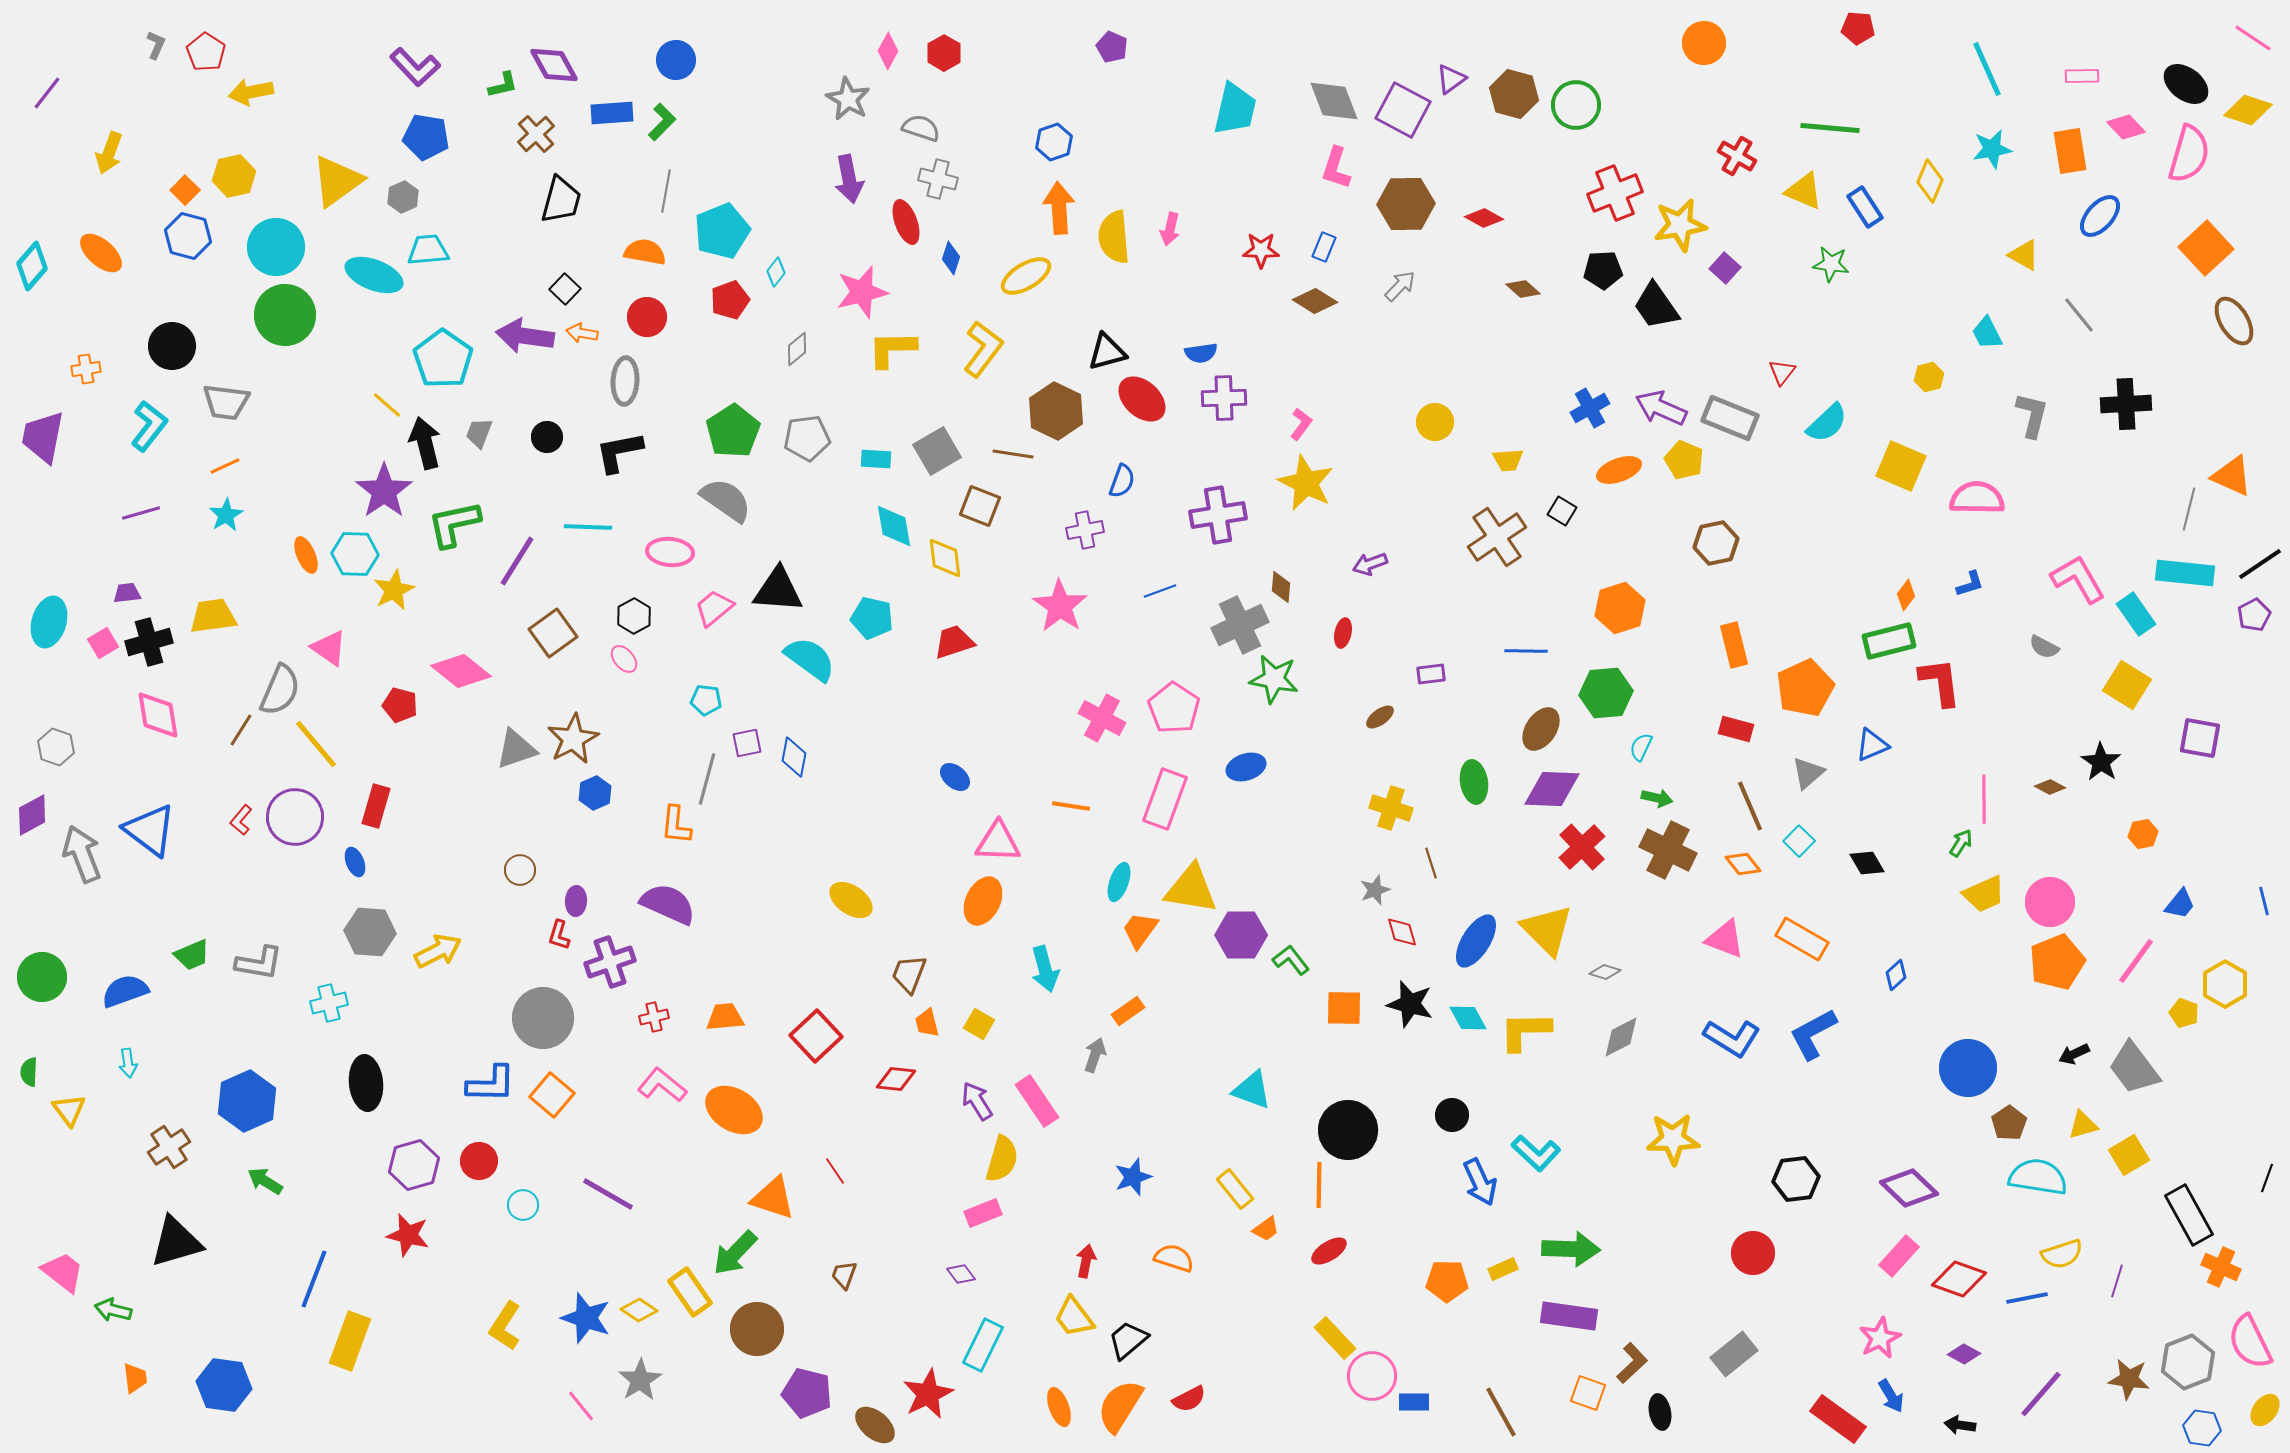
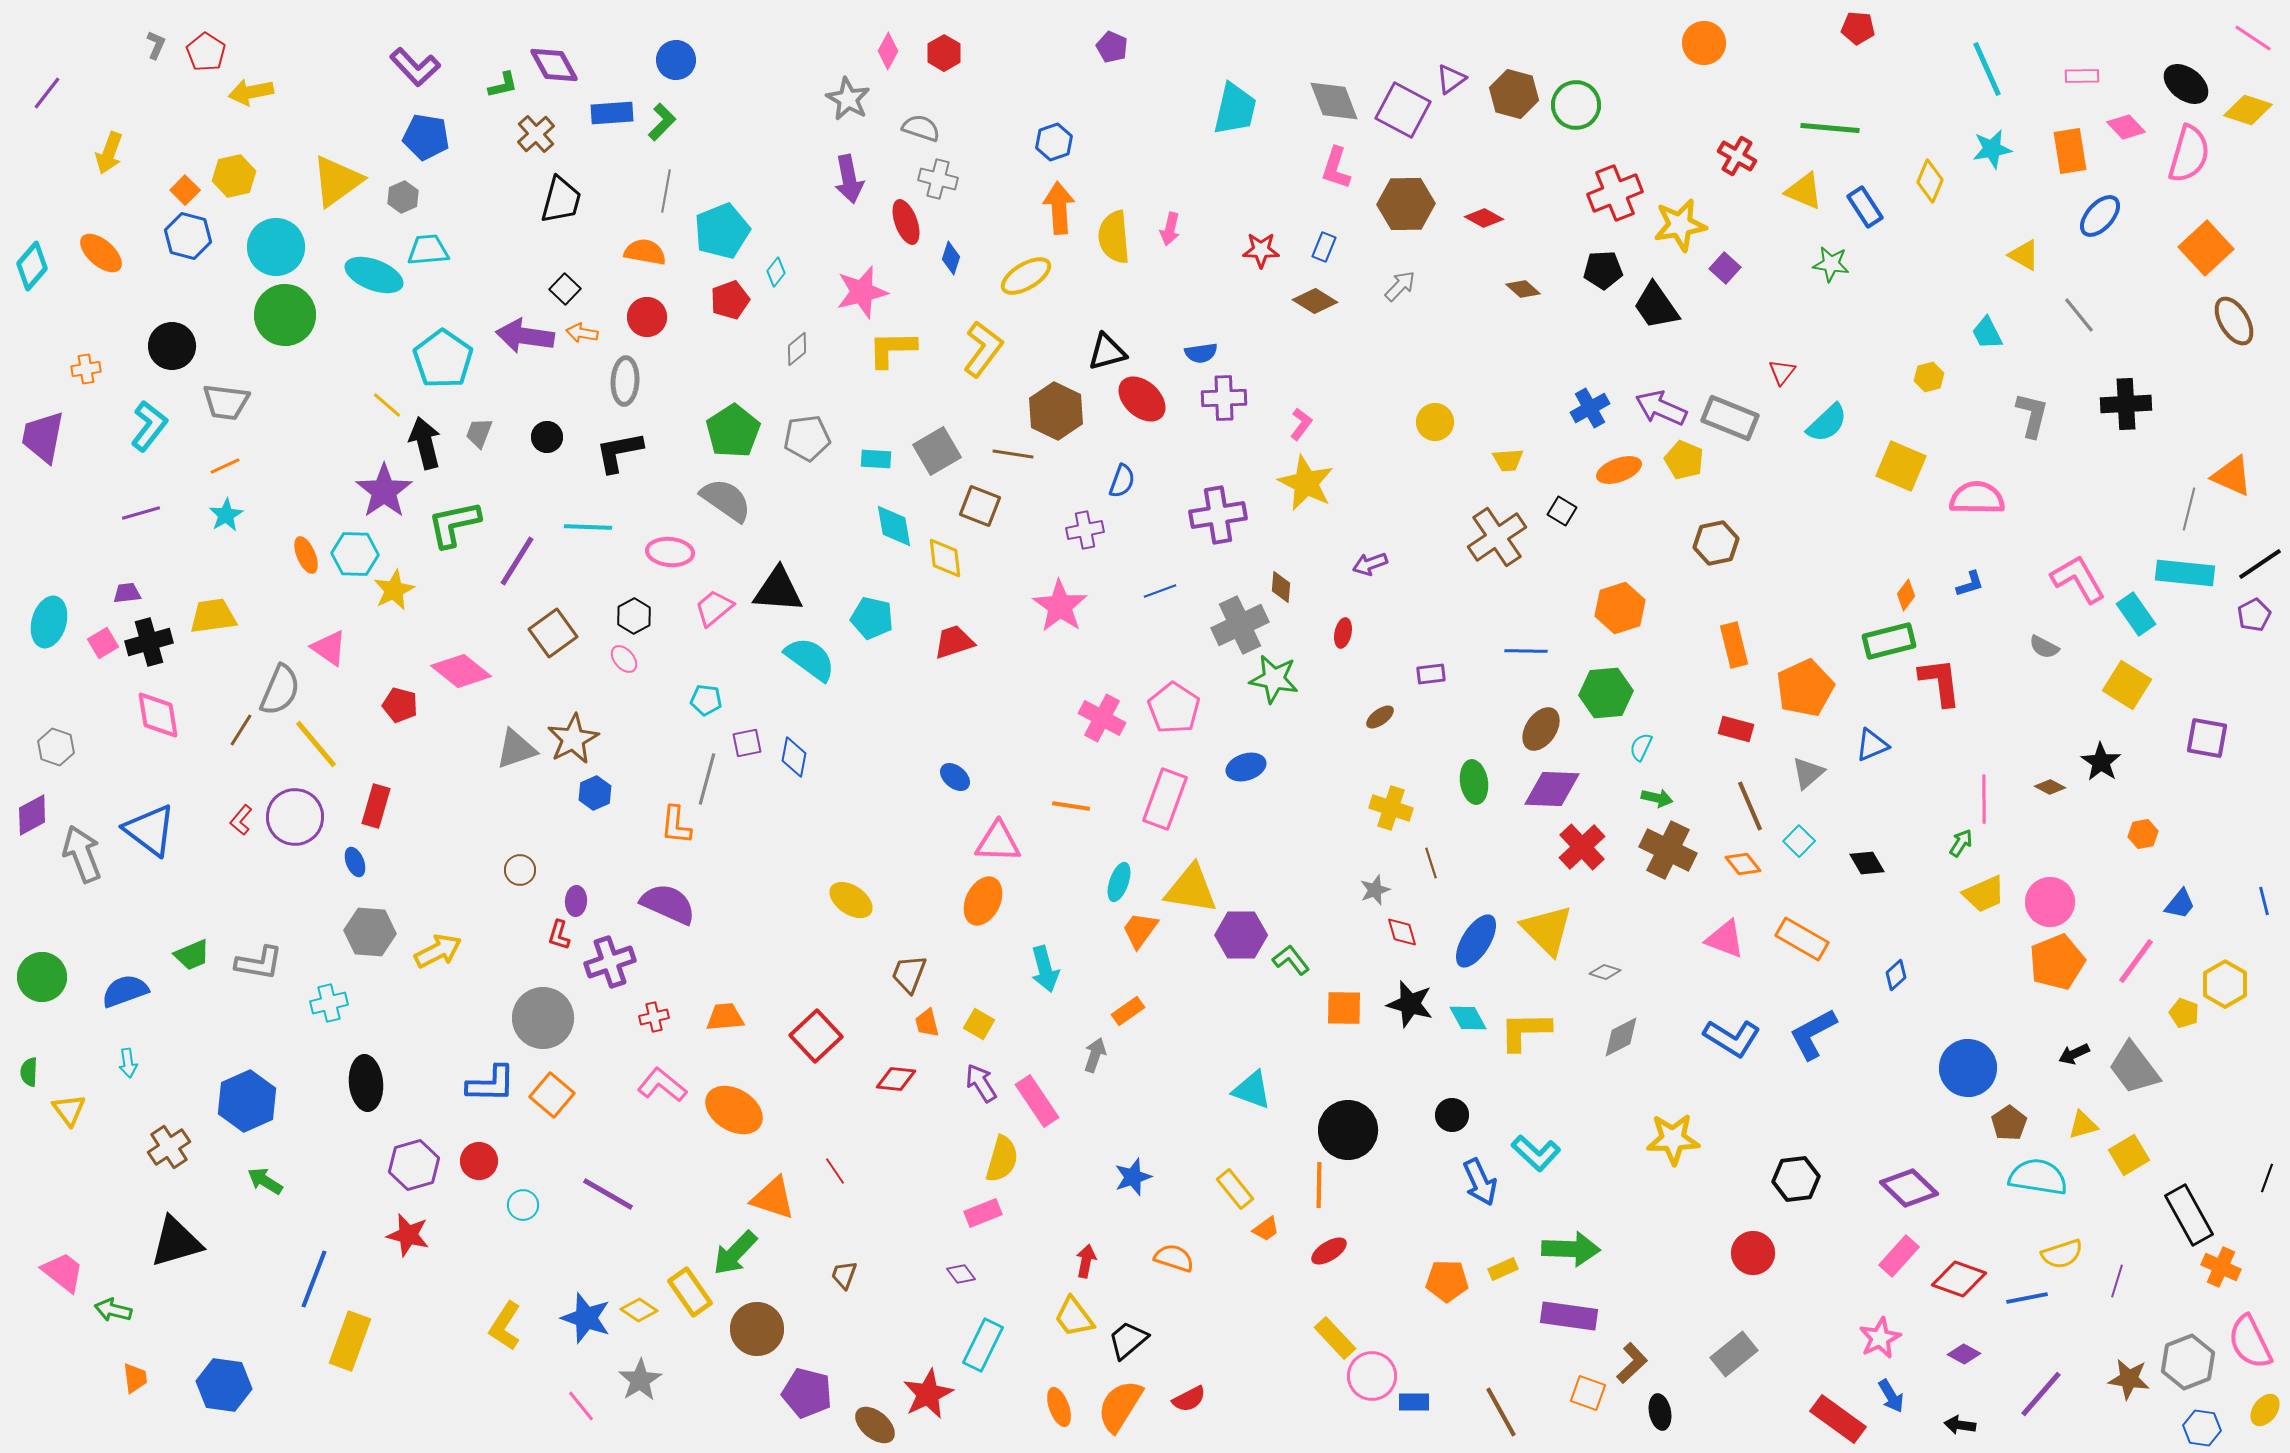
purple square at (2200, 738): moved 7 px right
purple arrow at (977, 1101): moved 4 px right, 18 px up
